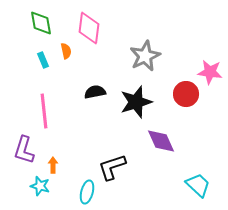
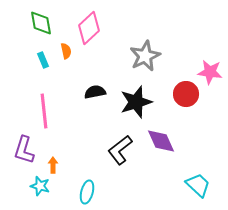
pink diamond: rotated 40 degrees clockwise
black L-shape: moved 8 px right, 17 px up; rotated 20 degrees counterclockwise
